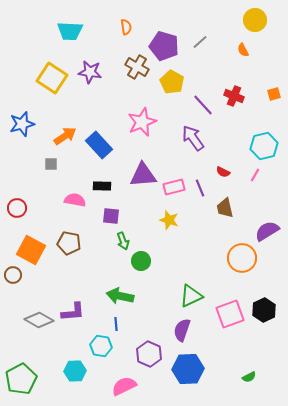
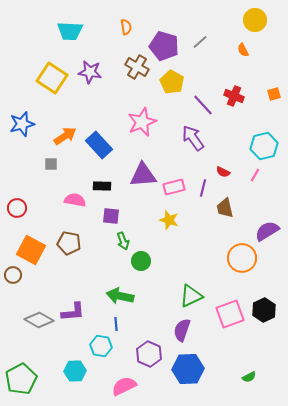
purple line at (200, 188): moved 3 px right; rotated 36 degrees clockwise
